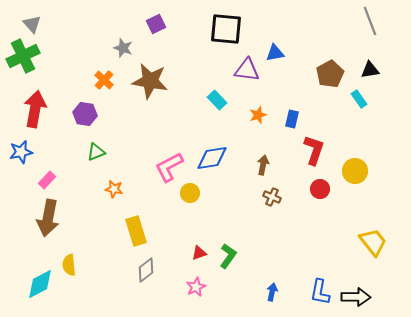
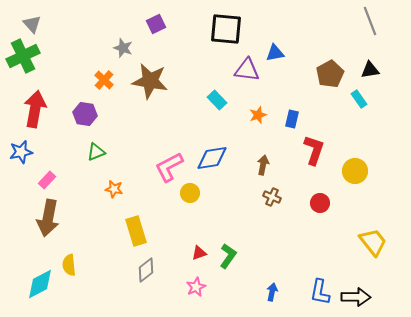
red circle at (320, 189): moved 14 px down
